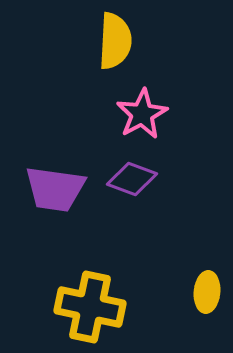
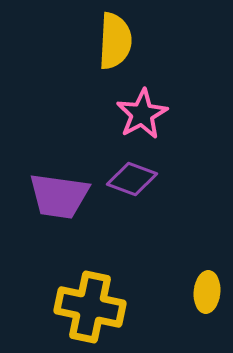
purple trapezoid: moved 4 px right, 7 px down
